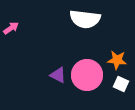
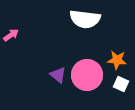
pink arrow: moved 7 px down
purple triangle: rotated 12 degrees clockwise
